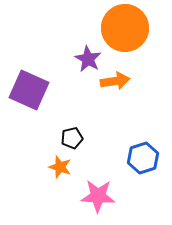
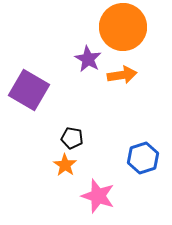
orange circle: moved 2 px left, 1 px up
orange arrow: moved 7 px right, 6 px up
purple square: rotated 6 degrees clockwise
black pentagon: rotated 25 degrees clockwise
orange star: moved 5 px right, 2 px up; rotated 15 degrees clockwise
pink star: rotated 16 degrees clockwise
